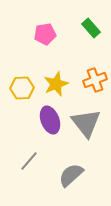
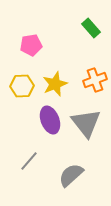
pink pentagon: moved 14 px left, 11 px down
yellow star: moved 1 px left
yellow hexagon: moved 2 px up
